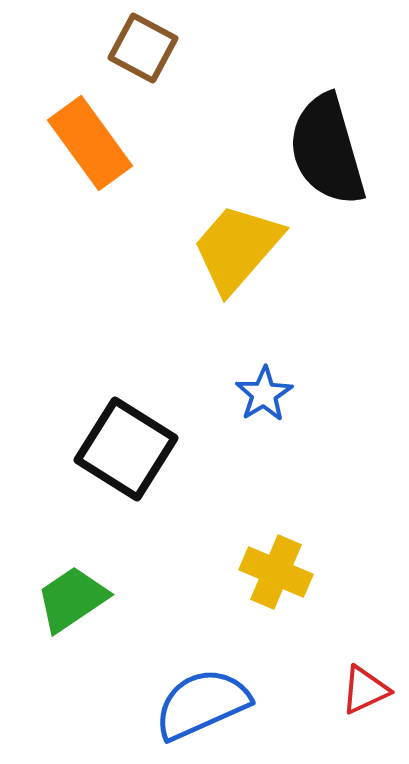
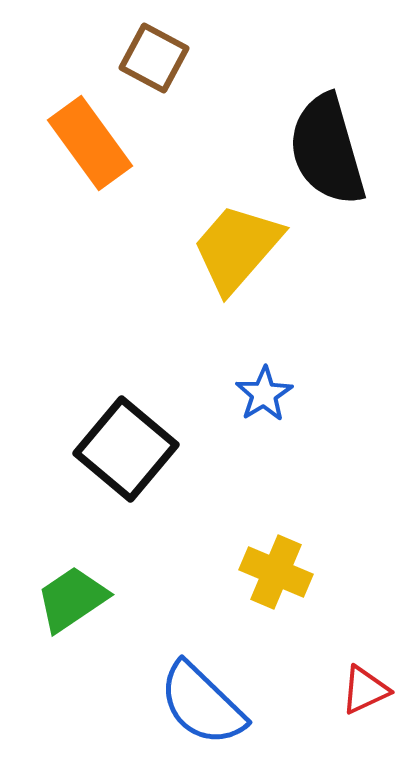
brown square: moved 11 px right, 10 px down
black square: rotated 8 degrees clockwise
blue semicircle: rotated 112 degrees counterclockwise
